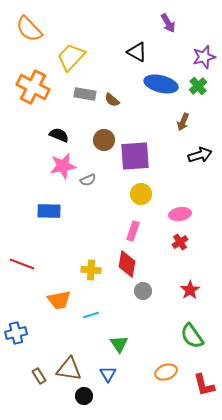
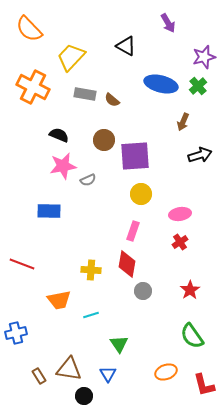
black triangle: moved 11 px left, 6 px up
